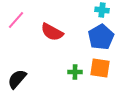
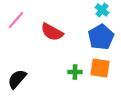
cyan cross: rotated 32 degrees clockwise
